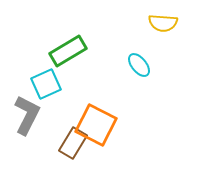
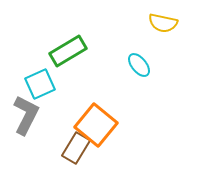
yellow semicircle: rotated 8 degrees clockwise
cyan square: moved 6 px left
gray L-shape: moved 1 px left
orange square: rotated 12 degrees clockwise
brown rectangle: moved 3 px right, 5 px down
